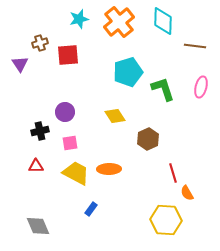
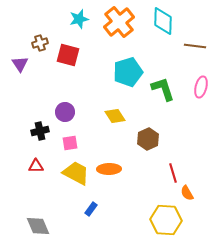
red square: rotated 20 degrees clockwise
